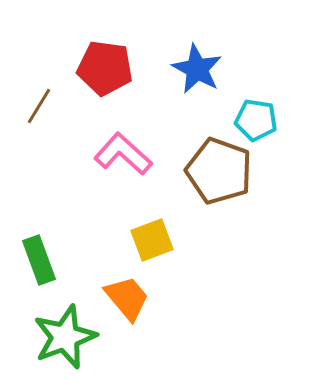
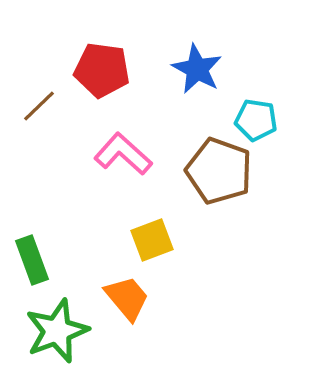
red pentagon: moved 3 px left, 2 px down
brown line: rotated 15 degrees clockwise
green rectangle: moved 7 px left
green star: moved 8 px left, 6 px up
